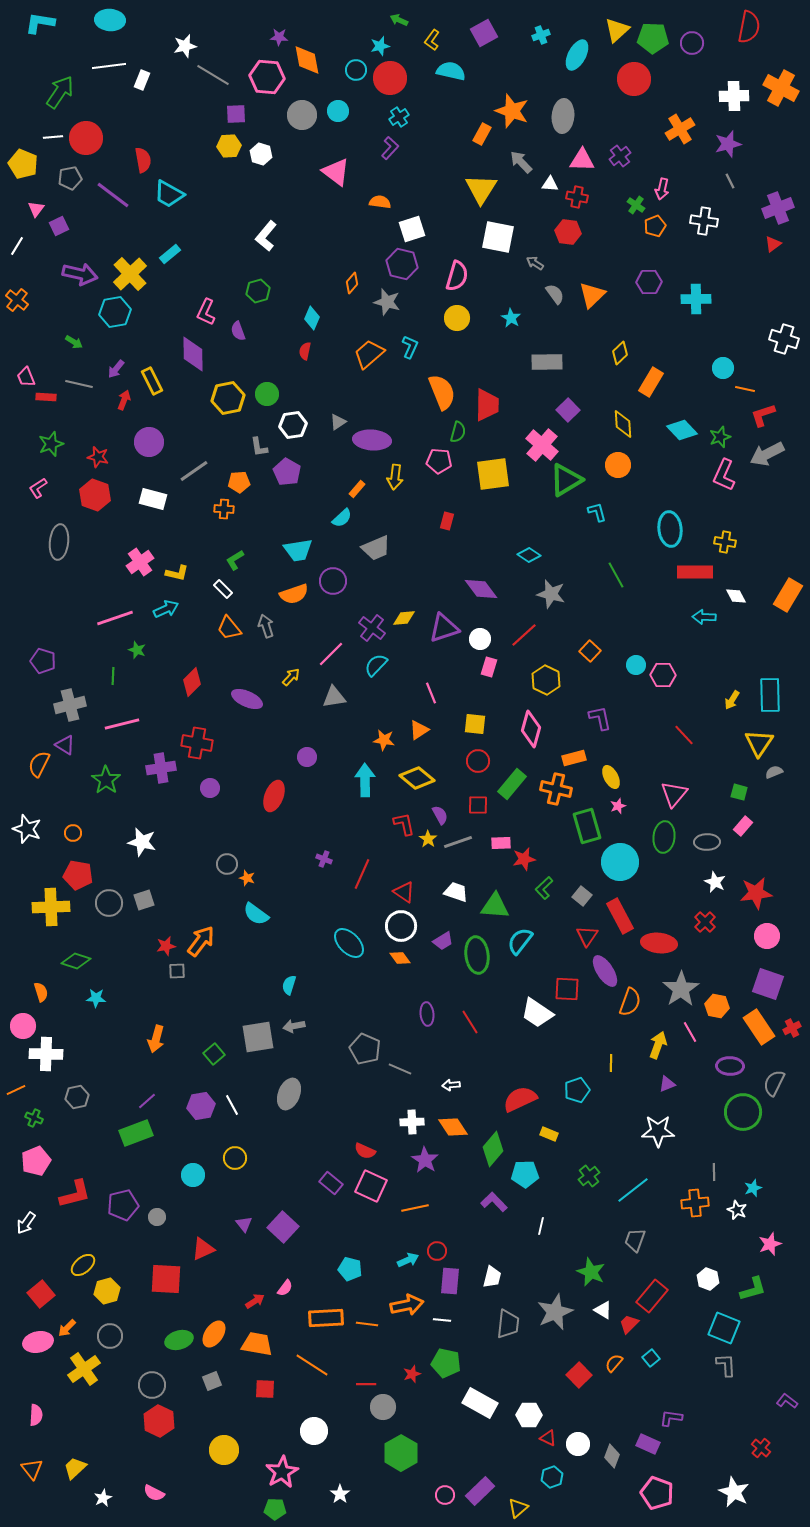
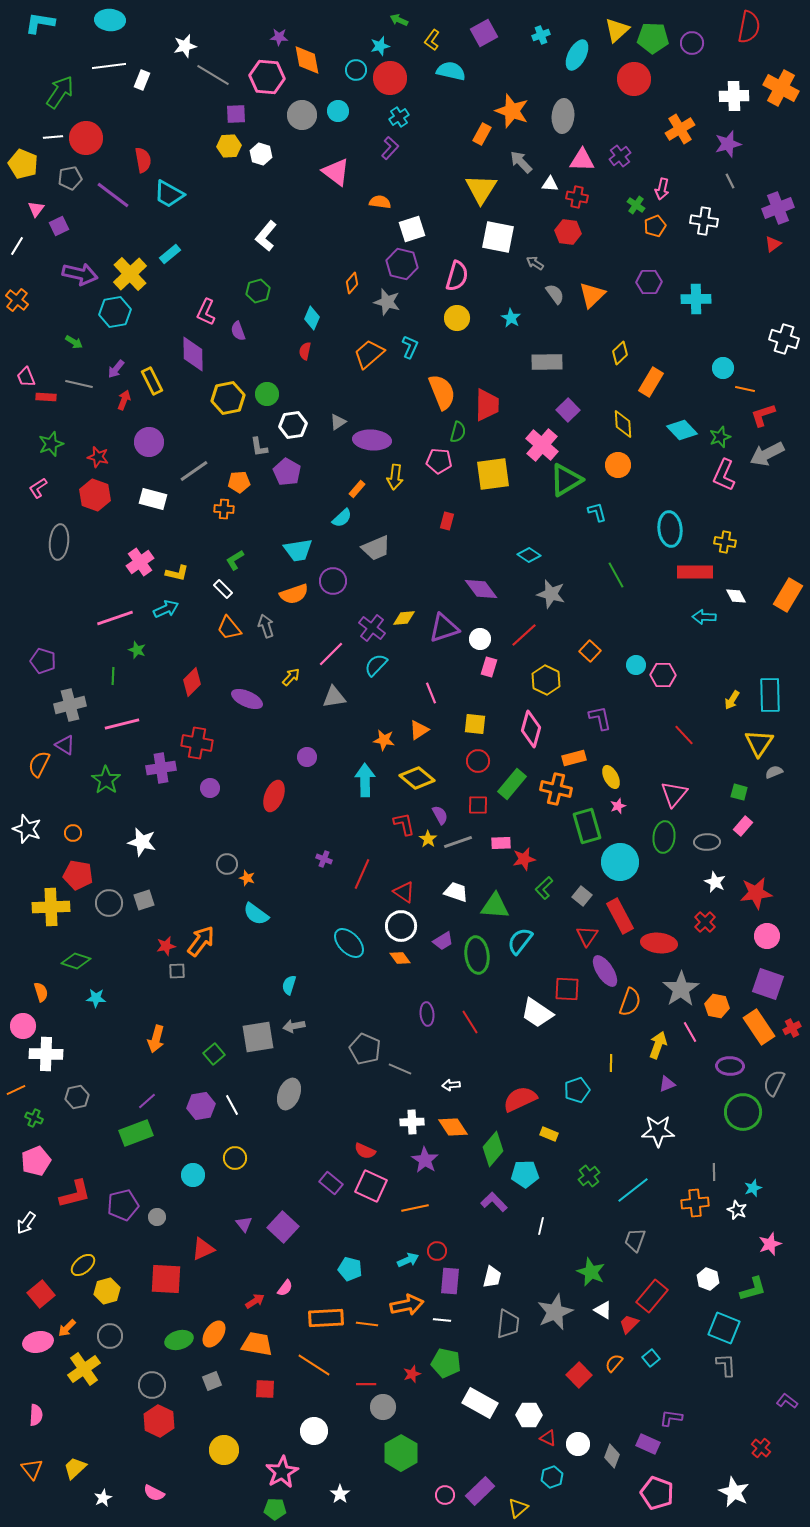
orange line at (312, 1365): moved 2 px right
